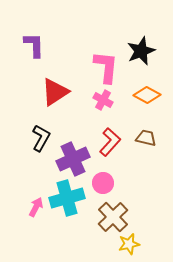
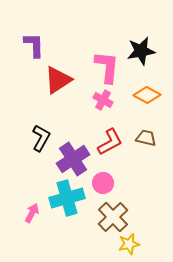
black star: rotated 12 degrees clockwise
pink L-shape: moved 1 px right
red triangle: moved 3 px right, 12 px up
red L-shape: rotated 20 degrees clockwise
purple cross: rotated 8 degrees counterclockwise
pink arrow: moved 4 px left, 6 px down
